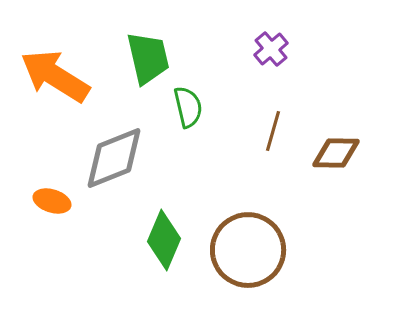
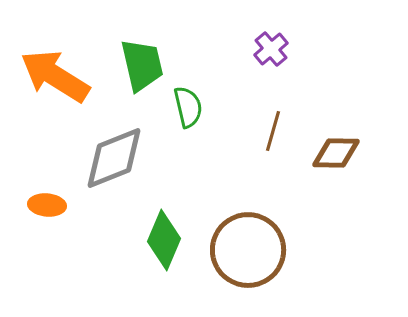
green trapezoid: moved 6 px left, 7 px down
orange ellipse: moved 5 px left, 4 px down; rotated 12 degrees counterclockwise
